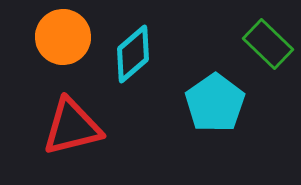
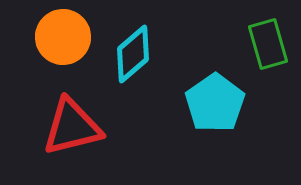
green rectangle: rotated 30 degrees clockwise
